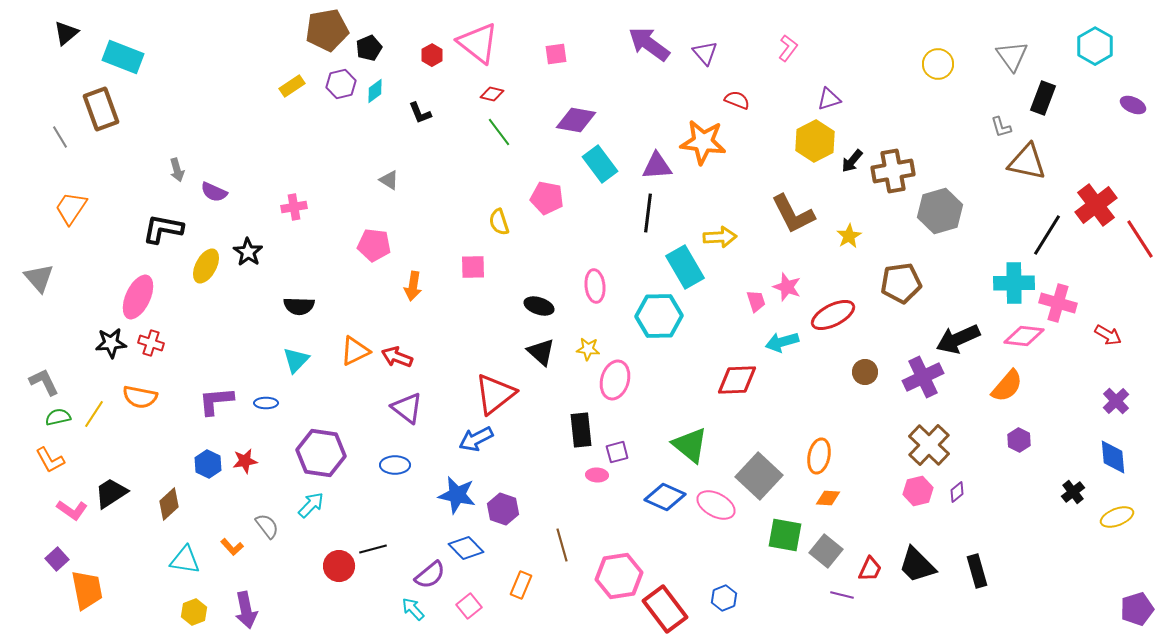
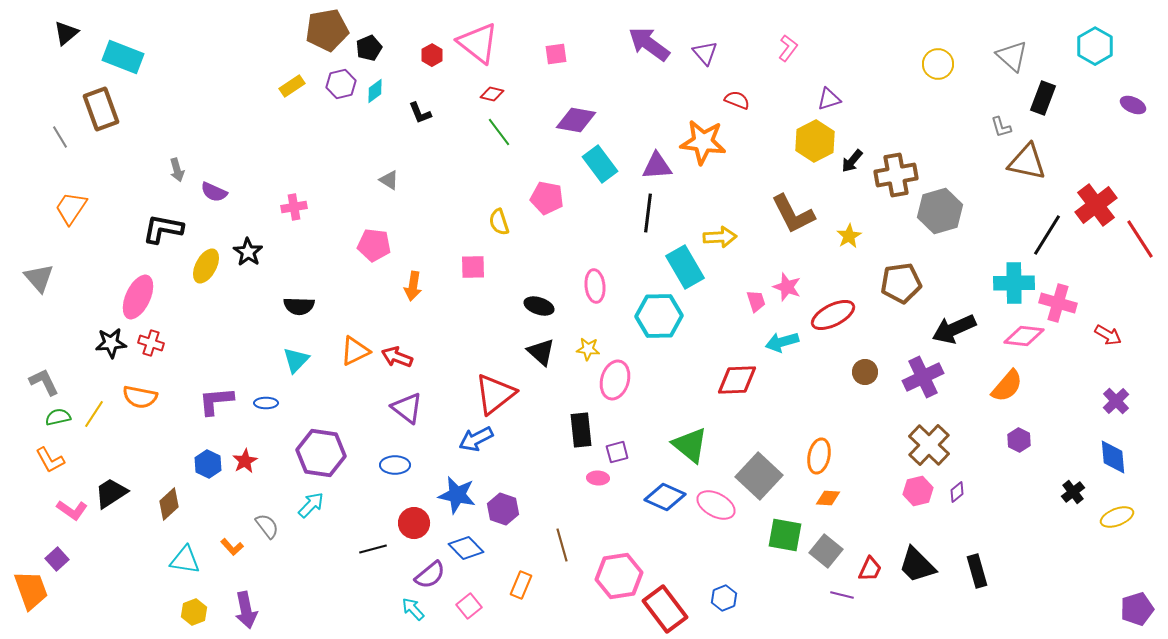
gray triangle at (1012, 56): rotated 12 degrees counterclockwise
brown cross at (893, 171): moved 3 px right, 4 px down
black arrow at (958, 339): moved 4 px left, 10 px up
red star at (245, 461): rotated 20 degrees counterclockwise
pink ellipse at (597, 475): moved 1 px right, 3 px down
red circle at (339, 566): moved 75 px right, 43 px up
orange trapezoid at (87, 590): moved 56 px left; rotated 9 degrees counterclockwise
